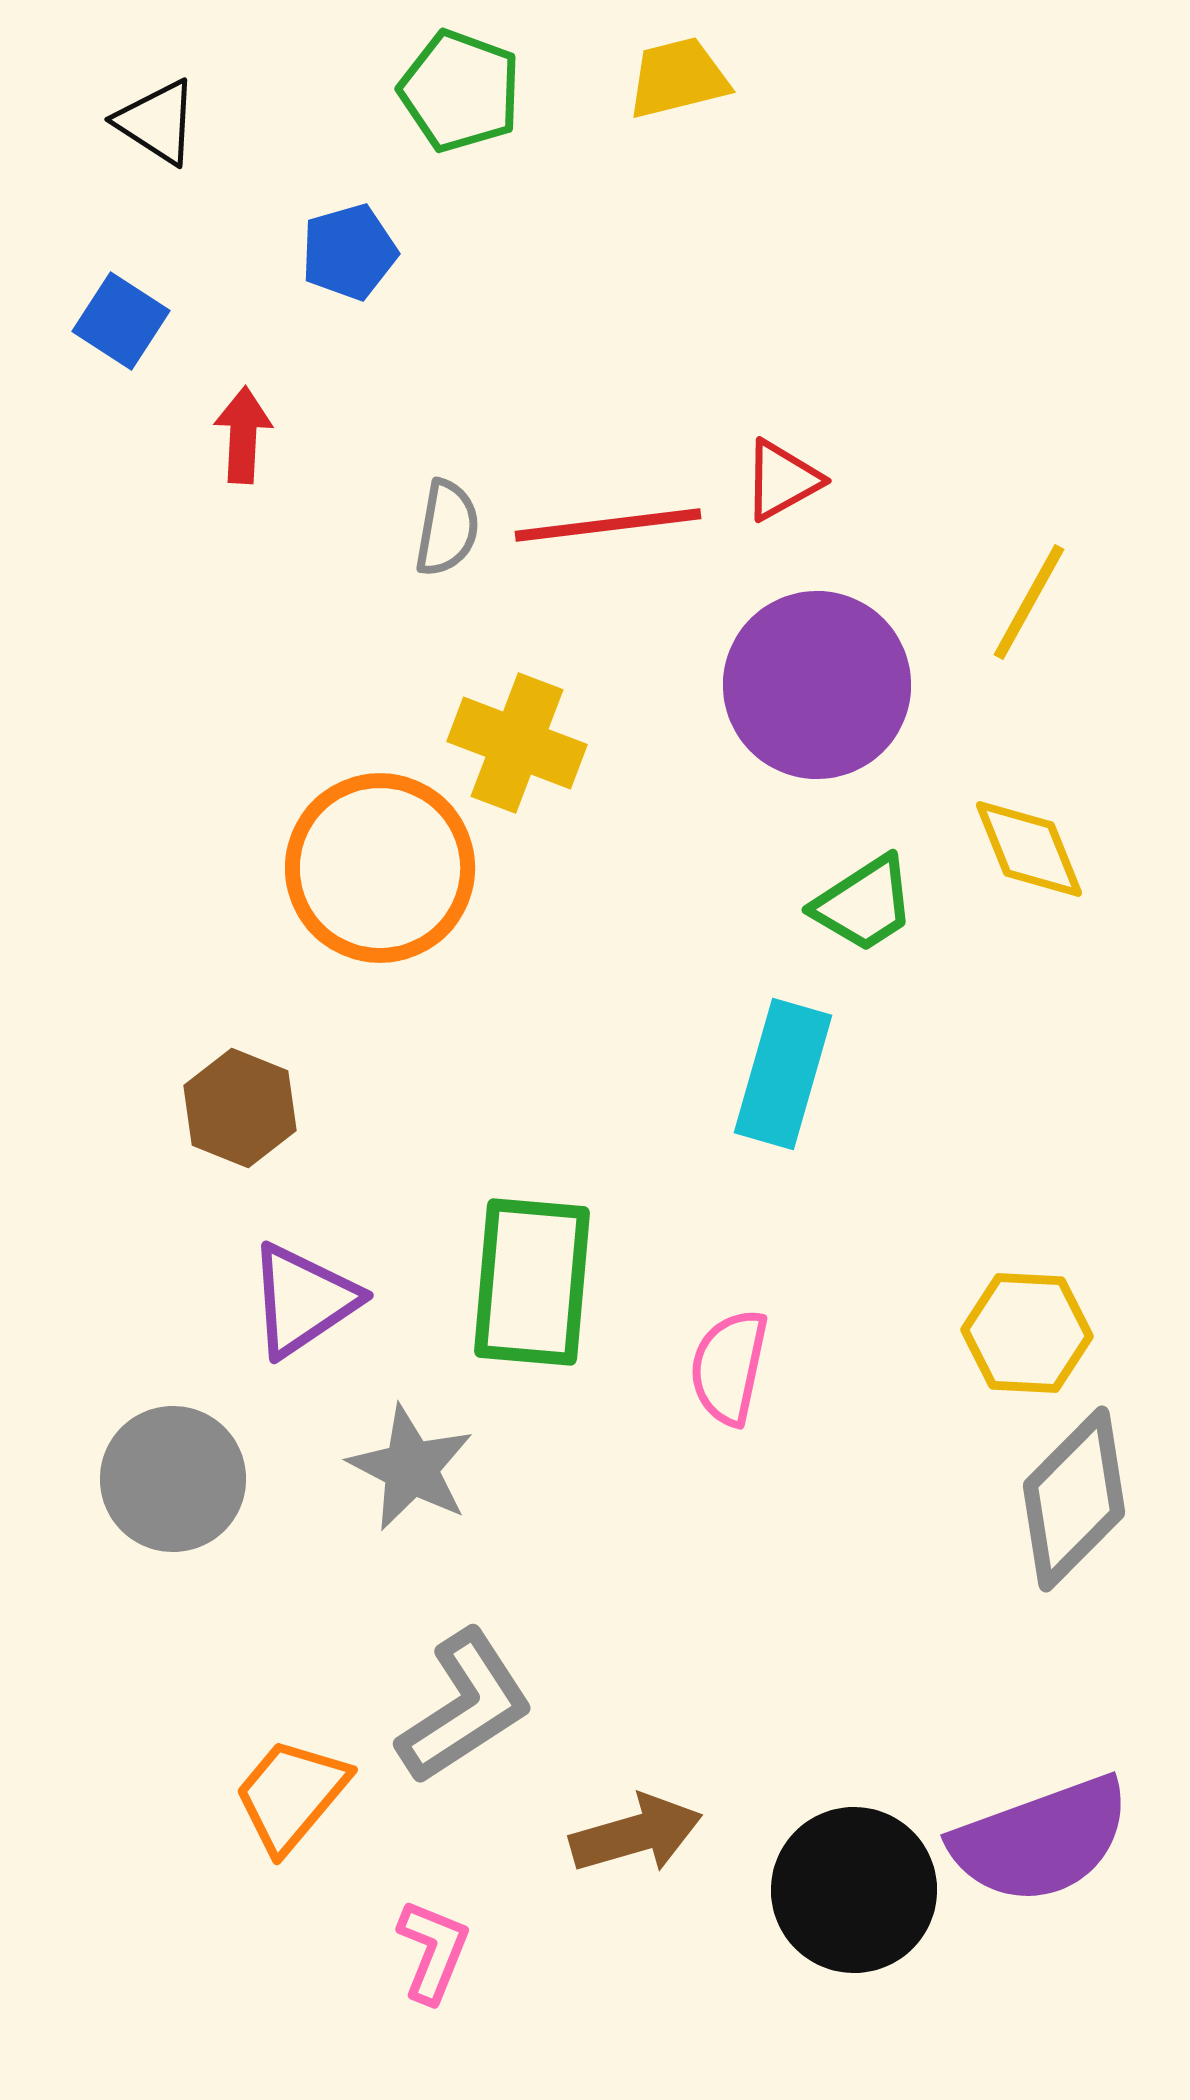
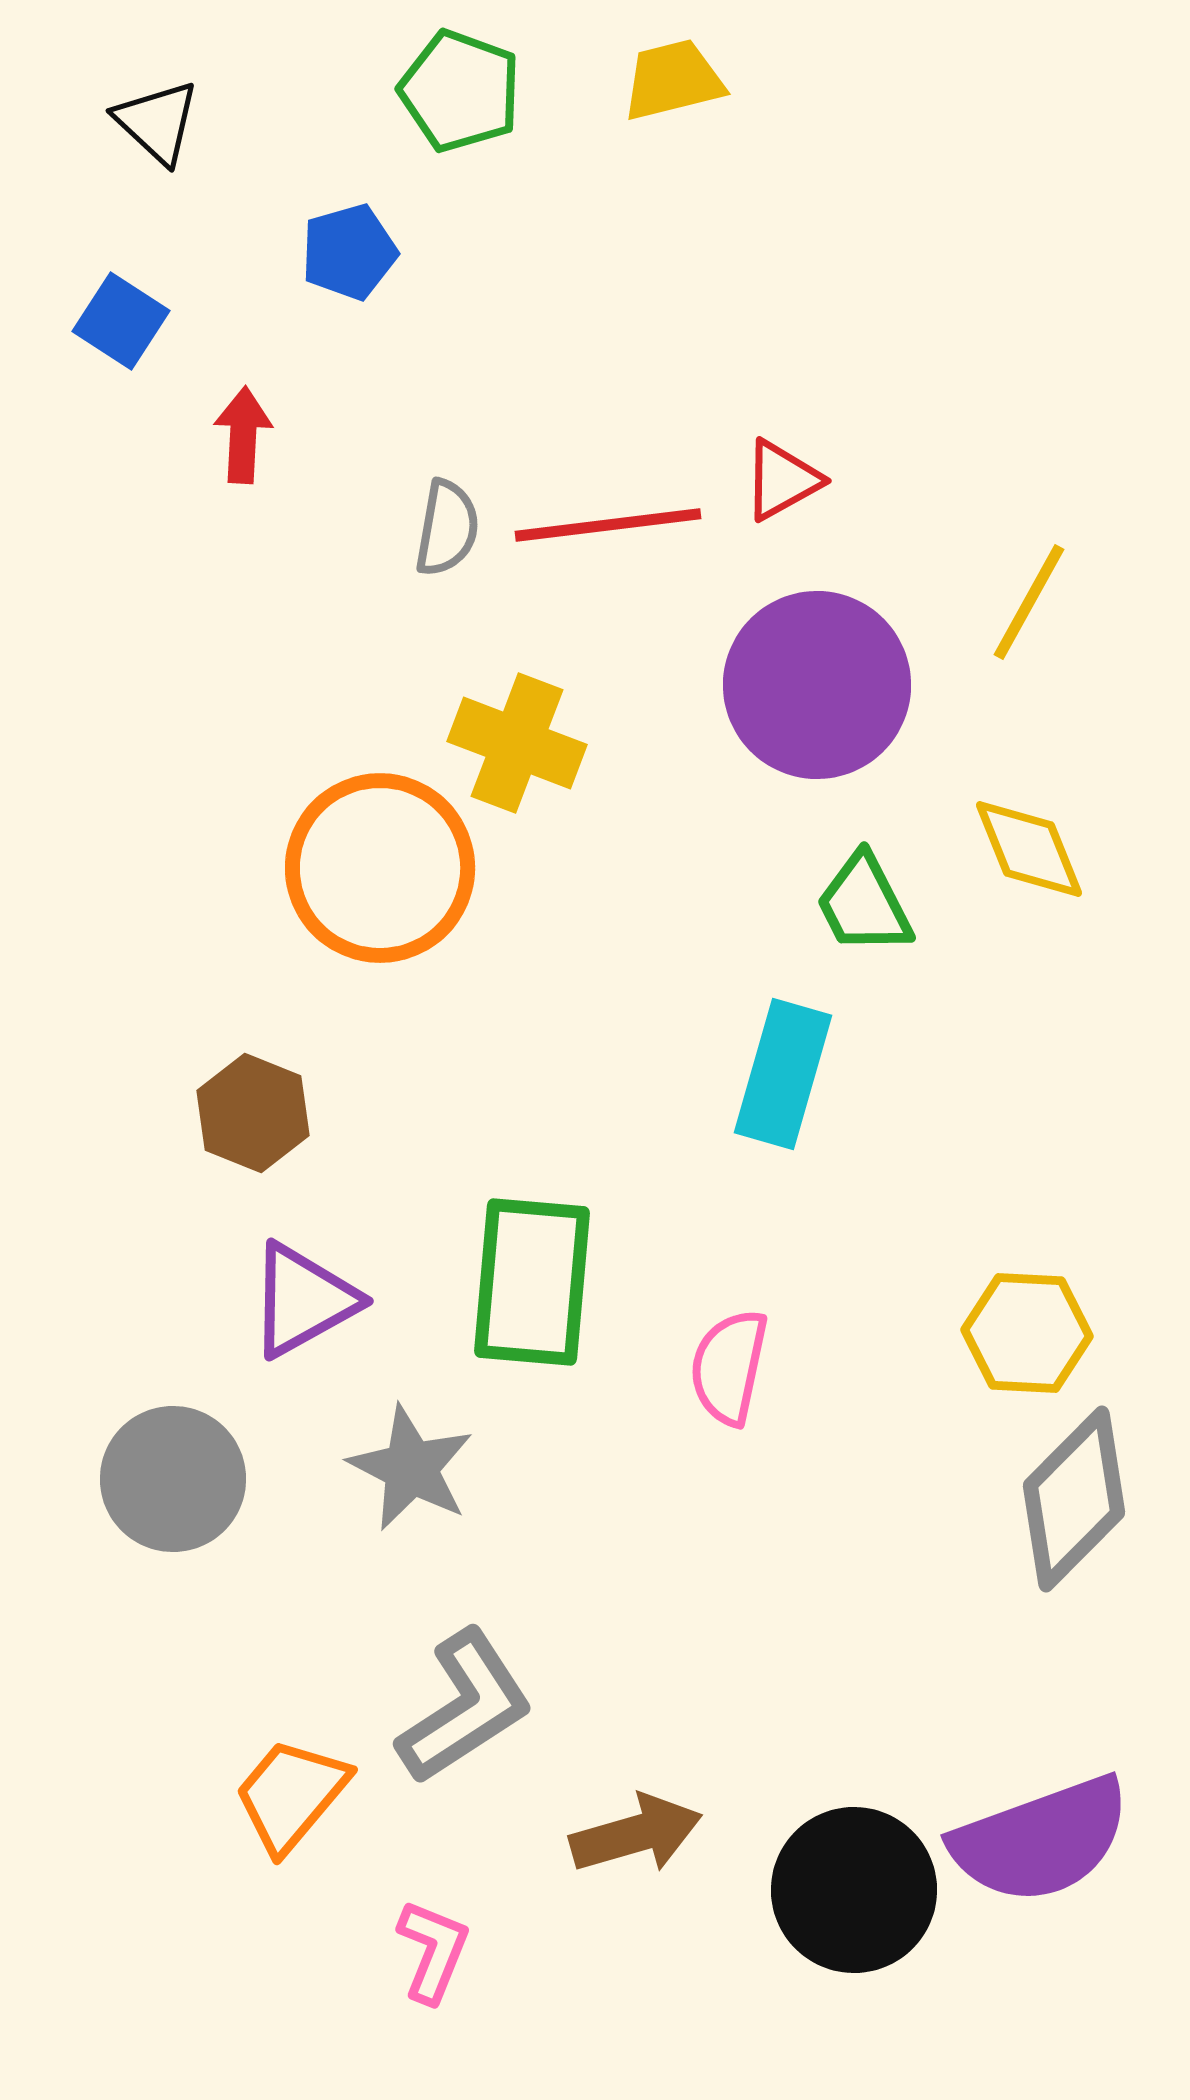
yellow trapezoid: moved 5 px left, 2 px down
black triangle: rotated 10 degrees clockwise
green trapezoid: rotated 96 degrees clockwise
brown hexagon: moved 13 px right, 5 px down
purple triangle: rotated 5 degrees clockwise
